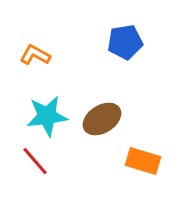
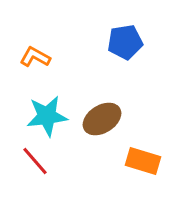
orange L-shape: moved 2 px down
